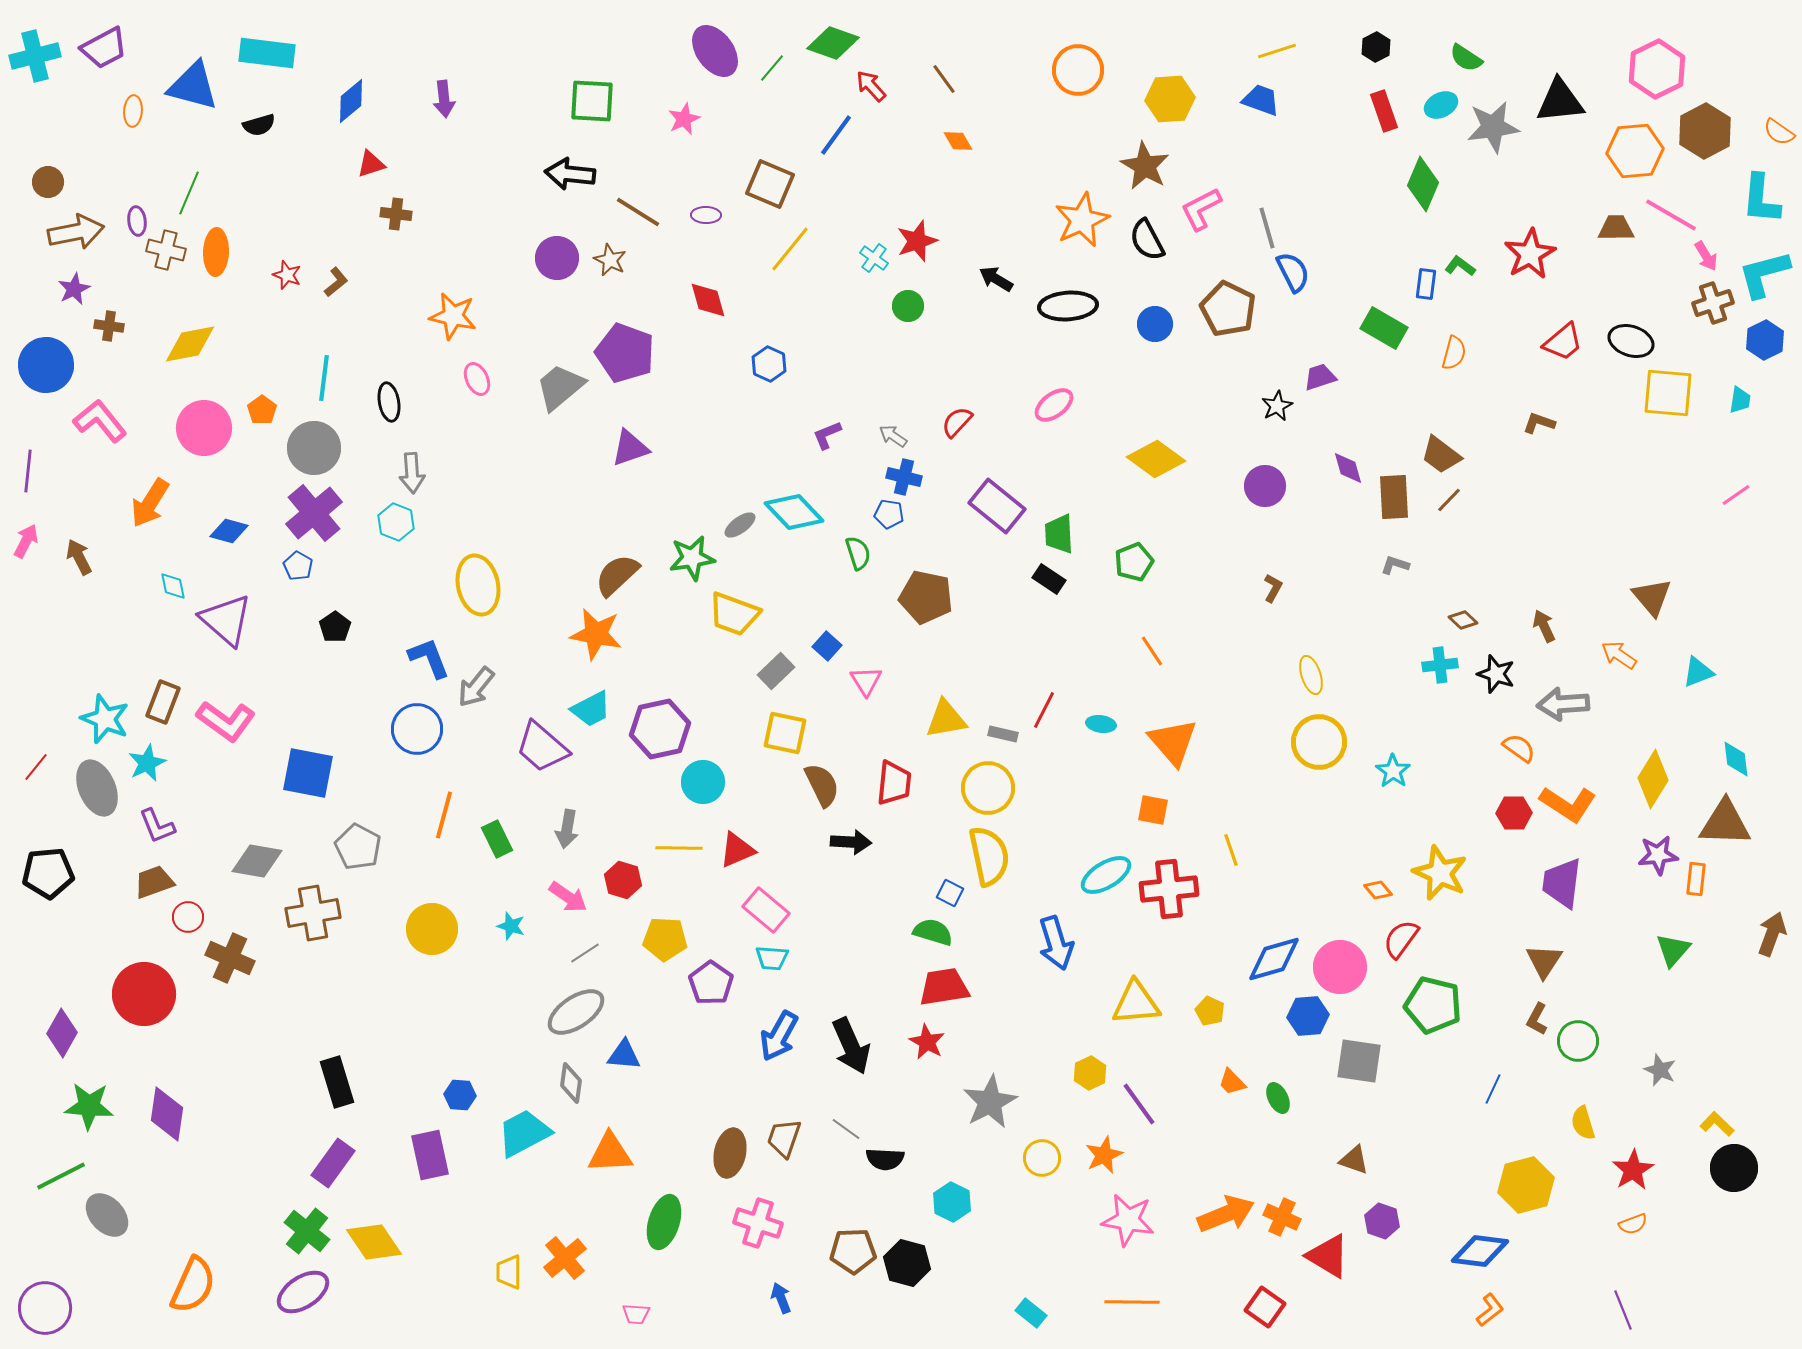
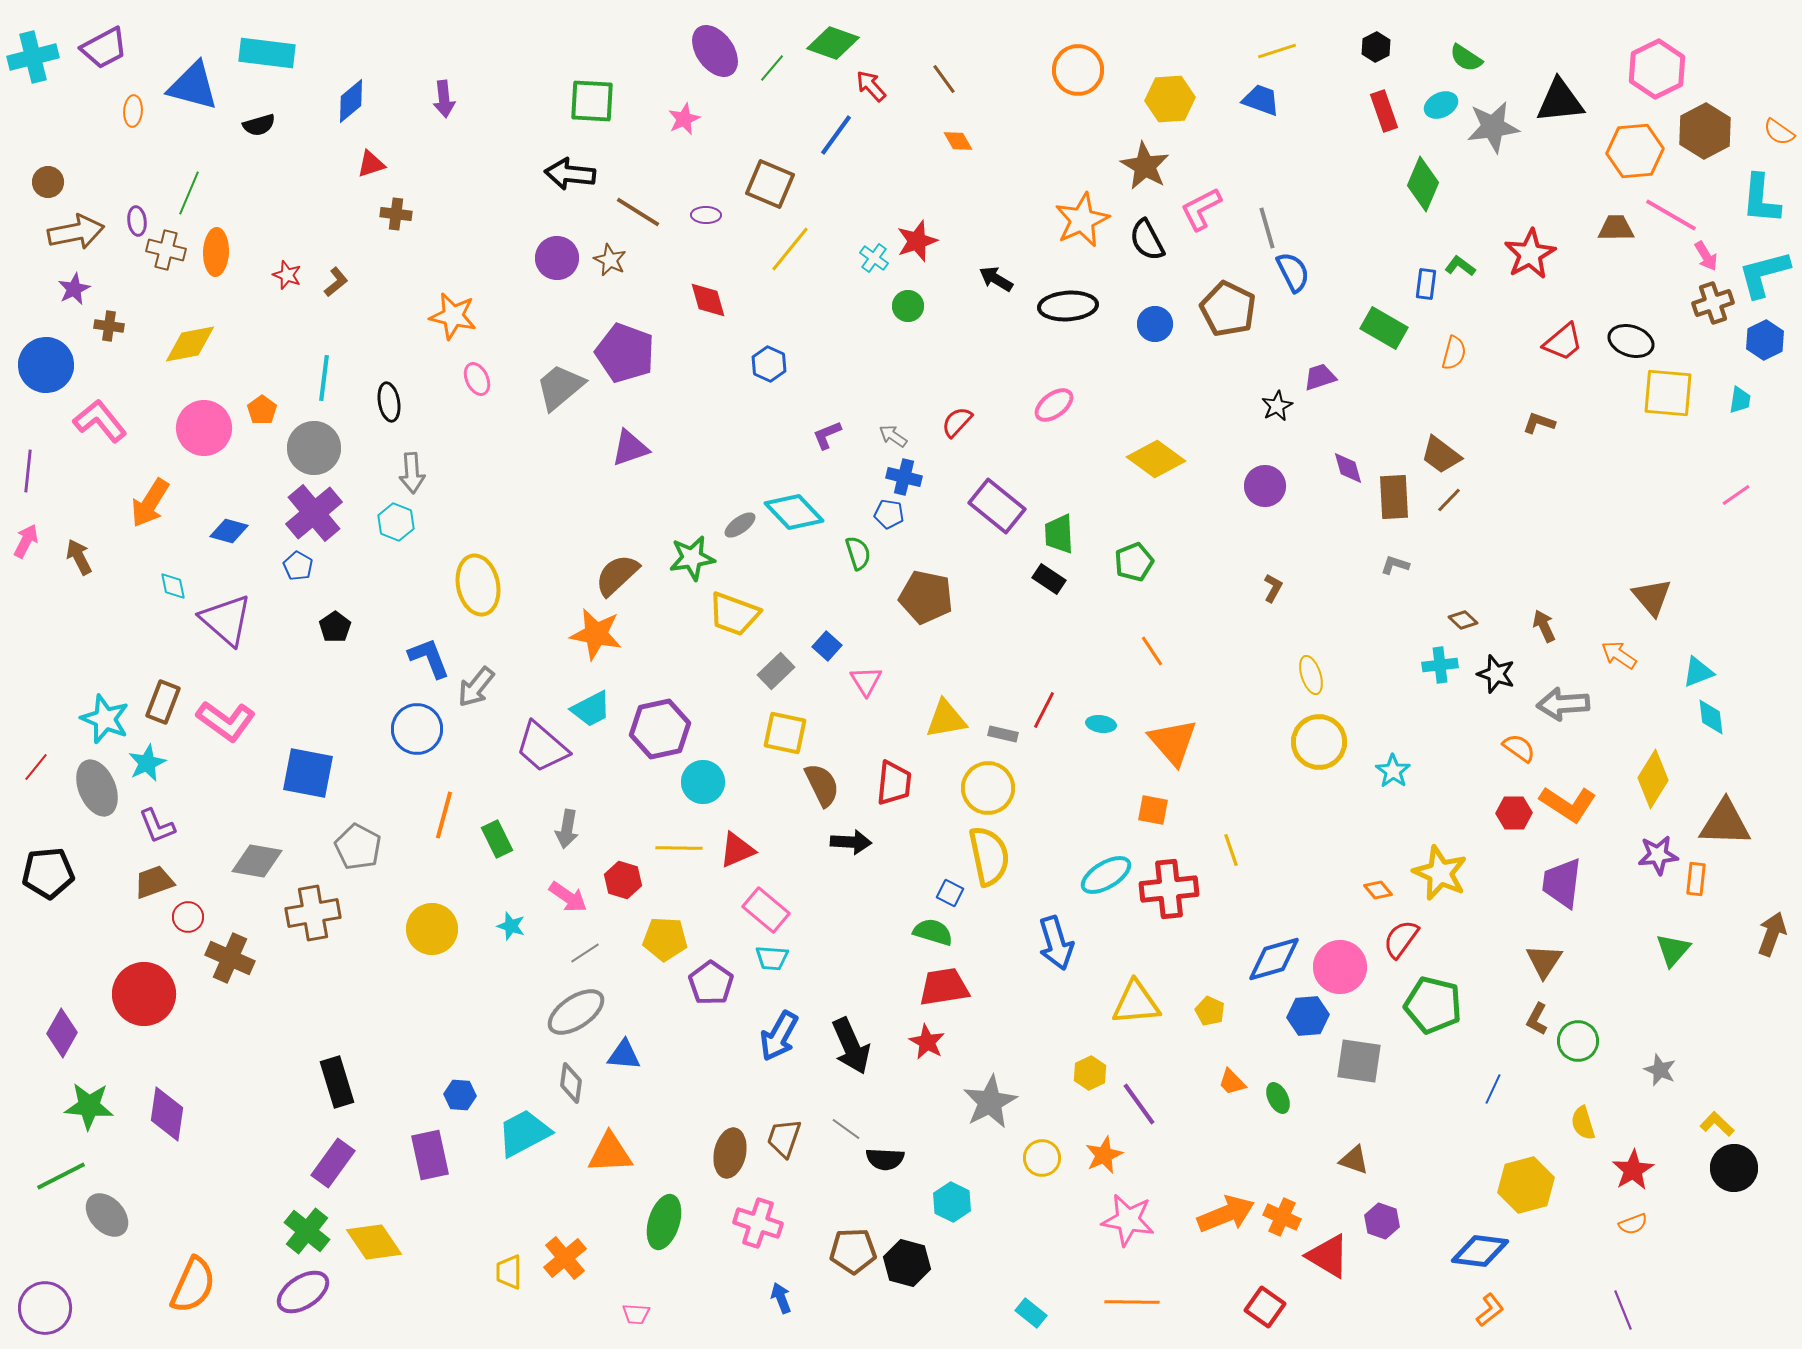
cyan cross at (35, 56): moved 2 px left, 1 px down
cyan diamond at (1736, 759): moved 25 px left, 42 px up
